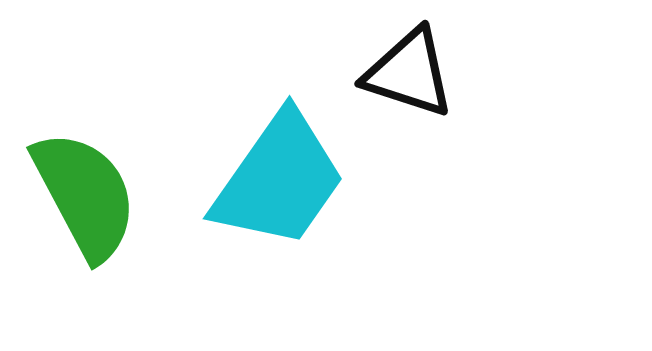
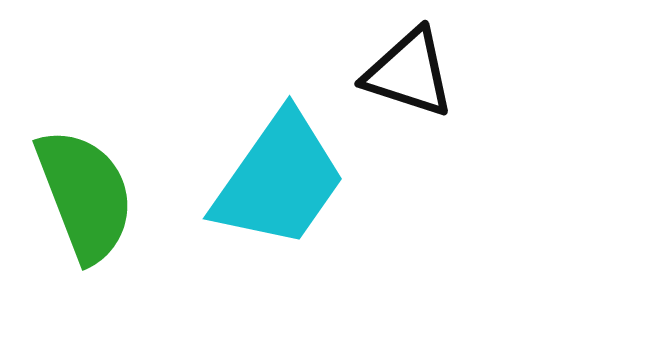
green semicircle: rotated 7 degrees clockwise
